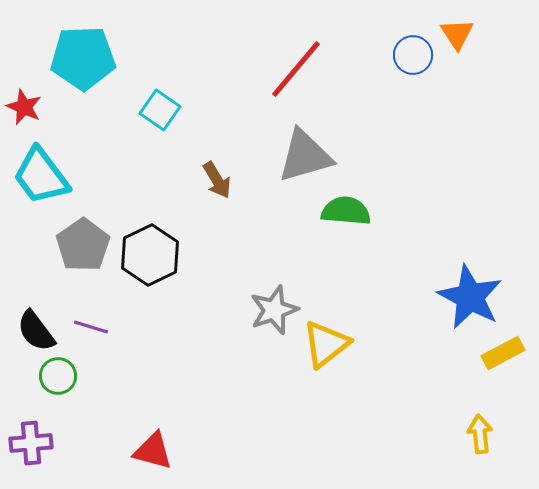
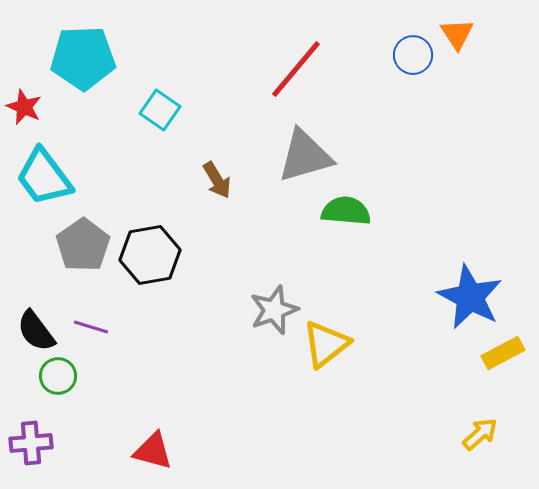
cyan trapezoid: moved 3 px right, 1 px down
black hexagon: rotated 16 degrees clockwise
yellow arrow: rotated 54 degrees clockwise
